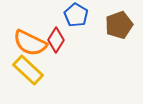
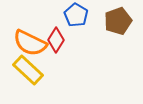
brown pentagon: moved 1 px left, 4 px up
